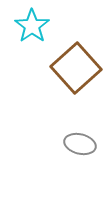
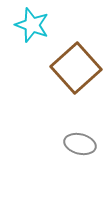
cyan star: moved 1 px up; rotated 16 degrees counterclockwise
